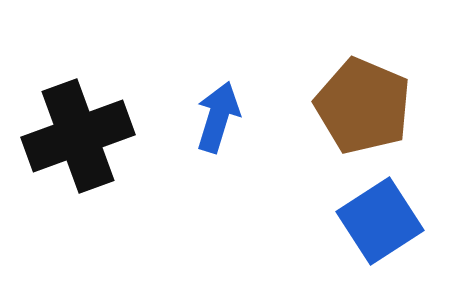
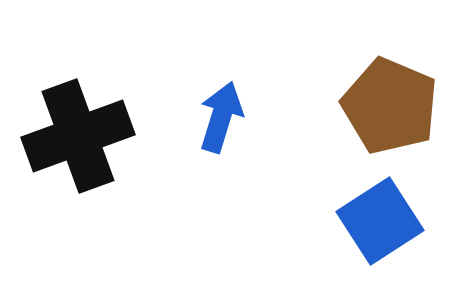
brown pentagon: moved 27 px right
blue arrow: moved 3 px right
